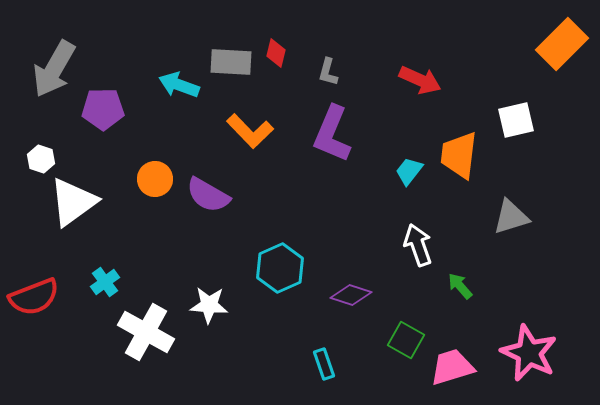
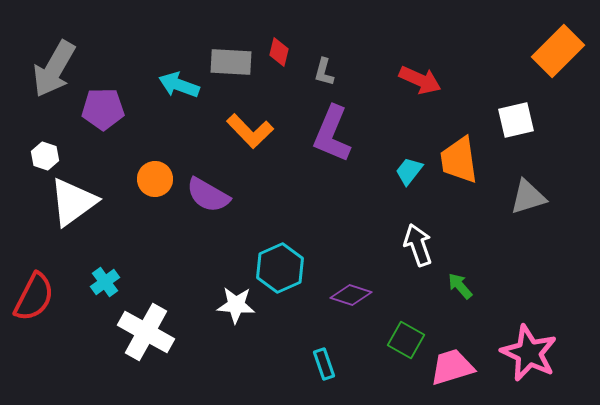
orange rectangle: moved 4 px left, 7 px down
red diamond: moved 3 px right, 1 px up
gray L-shape: moved 4 px left
orange trapezoid: moved 5 px down; rotated 15 degrees counterclockwise
white hexagon: moved 4 px right, 3 px up
gray triangle: moved 17 px right, 20 px up
red semicircle: rotated 42 degrees counterclockwise
white star: moved 27 px right
